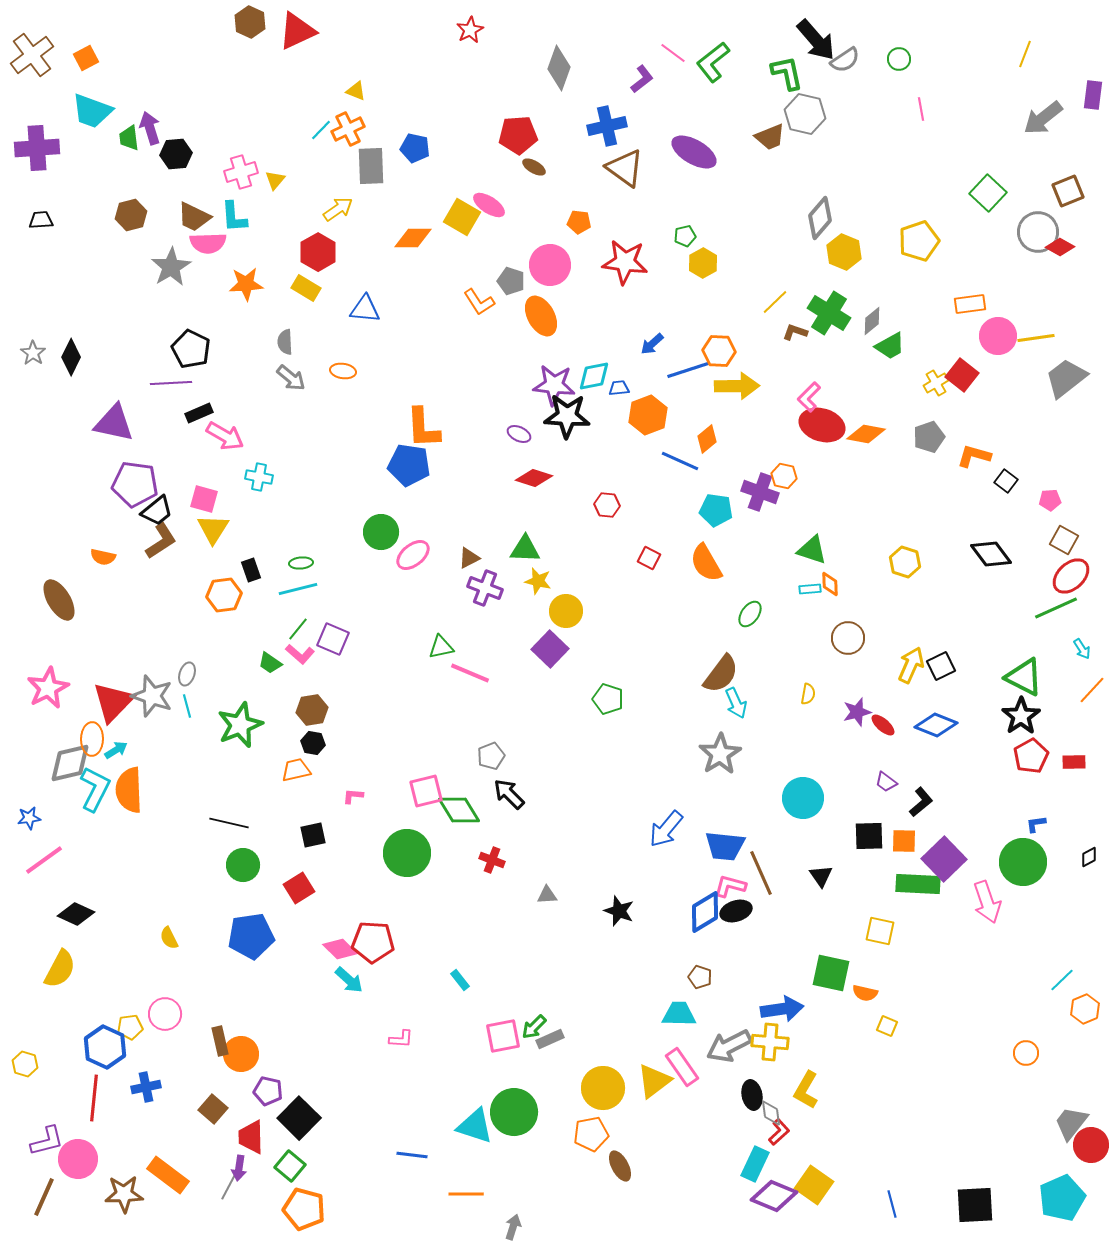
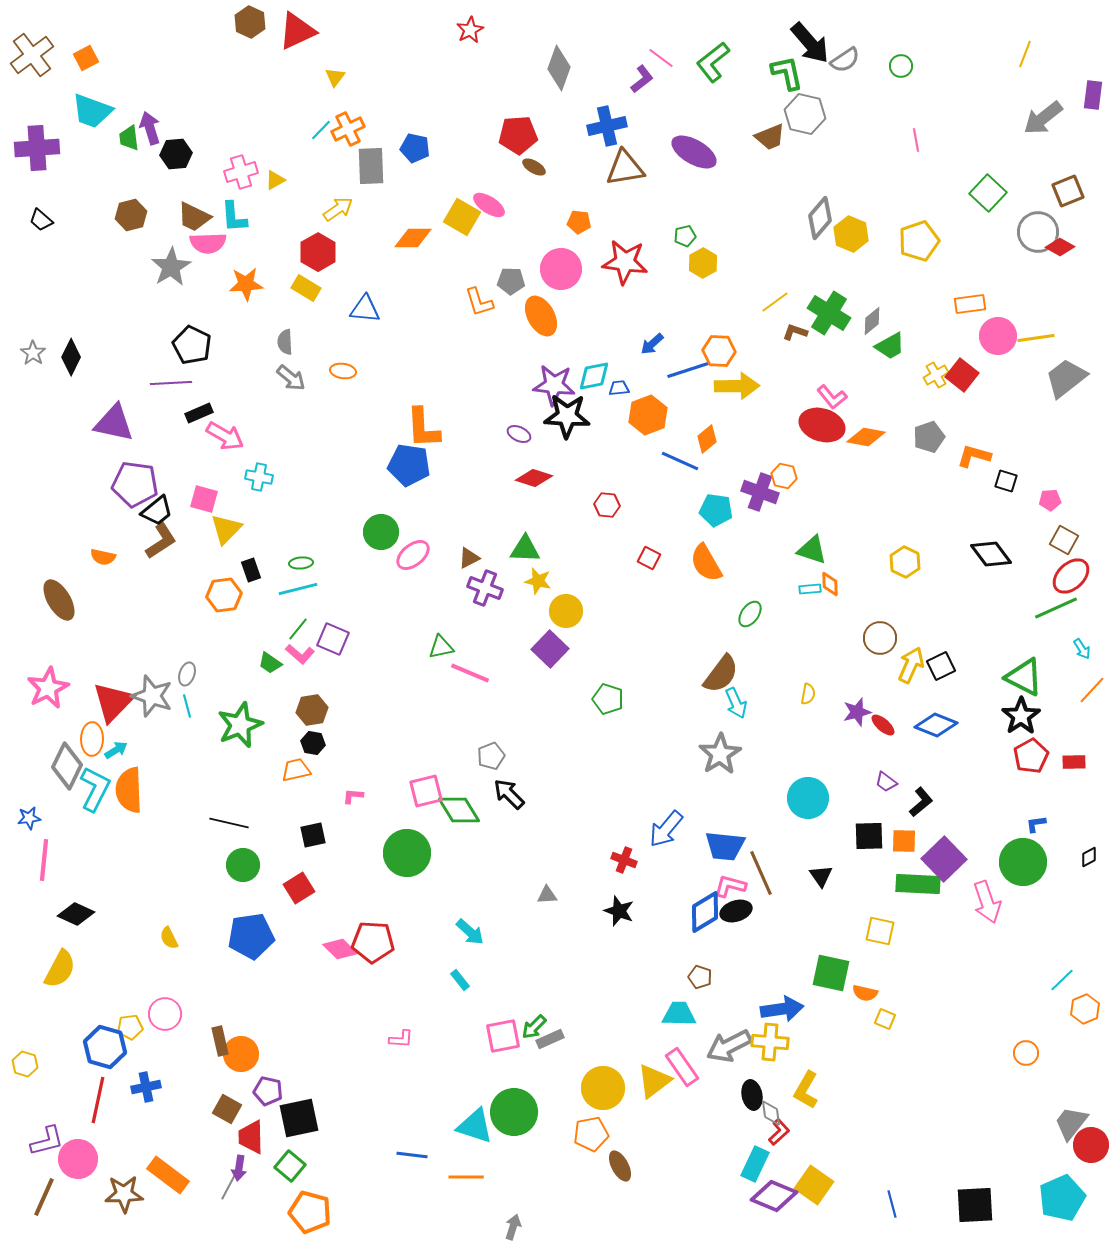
black arrow at (816, 40): moved 6 px left, 3 px down
pink line at (673, 53): moved 12 px left, 5 px down
green circle at (899, 59): moved 2 px right, 7 px down
yellow triangle at (356, 91): moved 21 px left, 14 px up; rotated 45 degrees clockwise
pink line at (921, 109): moved 5 px left, 31 px down
brown triangle at (625, 168): rotated 45 degrees counterclockwise
yellow triangle at (275, 180): rotated 20 degrees clockwise
black trapezoid at (41, 220): rotated 135 degrees counterclockwise
yellow hexagon at (844, 252): moved 7 px right, 18 px up
pink circle at (550, 265): moved 11 px right, 4 px down
gray pentagon at (511, 281): rotated 16 degrees counterclockwise
orange L-shape at (479, 302): rotated 16 degrees clockwise
yellow line at (775, 302): rotated 8 degrees clockwise
black pentagon at (191, 349): moved 1 px right, 4 px up
yellow cross at (936, 383): moved 8 px up
pink L-shape at (809, 397): moved 23 px right; rotated 84 degrees counterclockwise
orange diamond at (866, 434): moved 3 px down
black square at (1006, 481): rotated 20 degrees counterclockwise
yellow triangle at (213, 529): moved 13 px right; rotated 12 degrees clockwise
yellow hexagon at (905, 562): rotated 8 degrees clockwise
brown circle at (848, 638): moved 32 px right
gray diamond at (70, 763): moved 3 px left, 3 px down; rotated 51 degrees counterclockwise
cyan circle at (803, 798): moved 5 px right
pink line at (44, 860): rotated 48 degrees counterclockwise
red cross at (492, 860): moved 132 px right
cyan arrow at (349, 980): moved 121 px right, 48 px up
yellow square at (887, 1026): moved 2 px left, 7 px up
blue hexagon at (105, 1047): rotated 9 degrees counterclockwise
red line at (94, 1098): moved 4 px right, 2 px down; rotated 6 degrees clockwise
brown square at (213, 1109): moved 14 px right; rotated 12 degrees counterclockwise
black square at (299, 1118): rotated 33 degrees clockwise
orange line at (466, 1194): moved 17 px up
orange pentagon at (304, 1209): moved 6 px right, 3 px down
